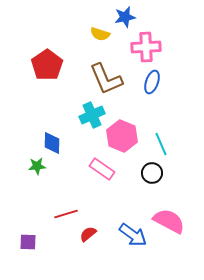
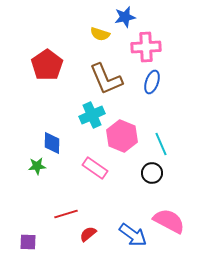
pink rectangle: moved 7 px left, 1 px up
